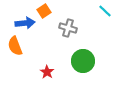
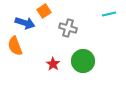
cyan line: moved 4 px right, 3 px down; rotated 56 degrees counterclockwise
blue arrow: rotated 24 degrees clockwise
red star: moved 6 px right, 8 px up
